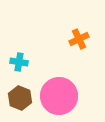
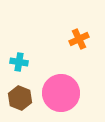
pink circle: moved 2 px right, 3 px up
